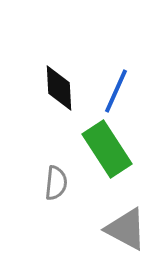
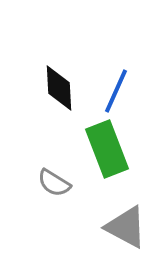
green rectangle: rotated 12 degrees clockwise
gray semicircle: moved 2 px left; rotated 116 degrees clockwise
gray triangle: moved 2 px up
